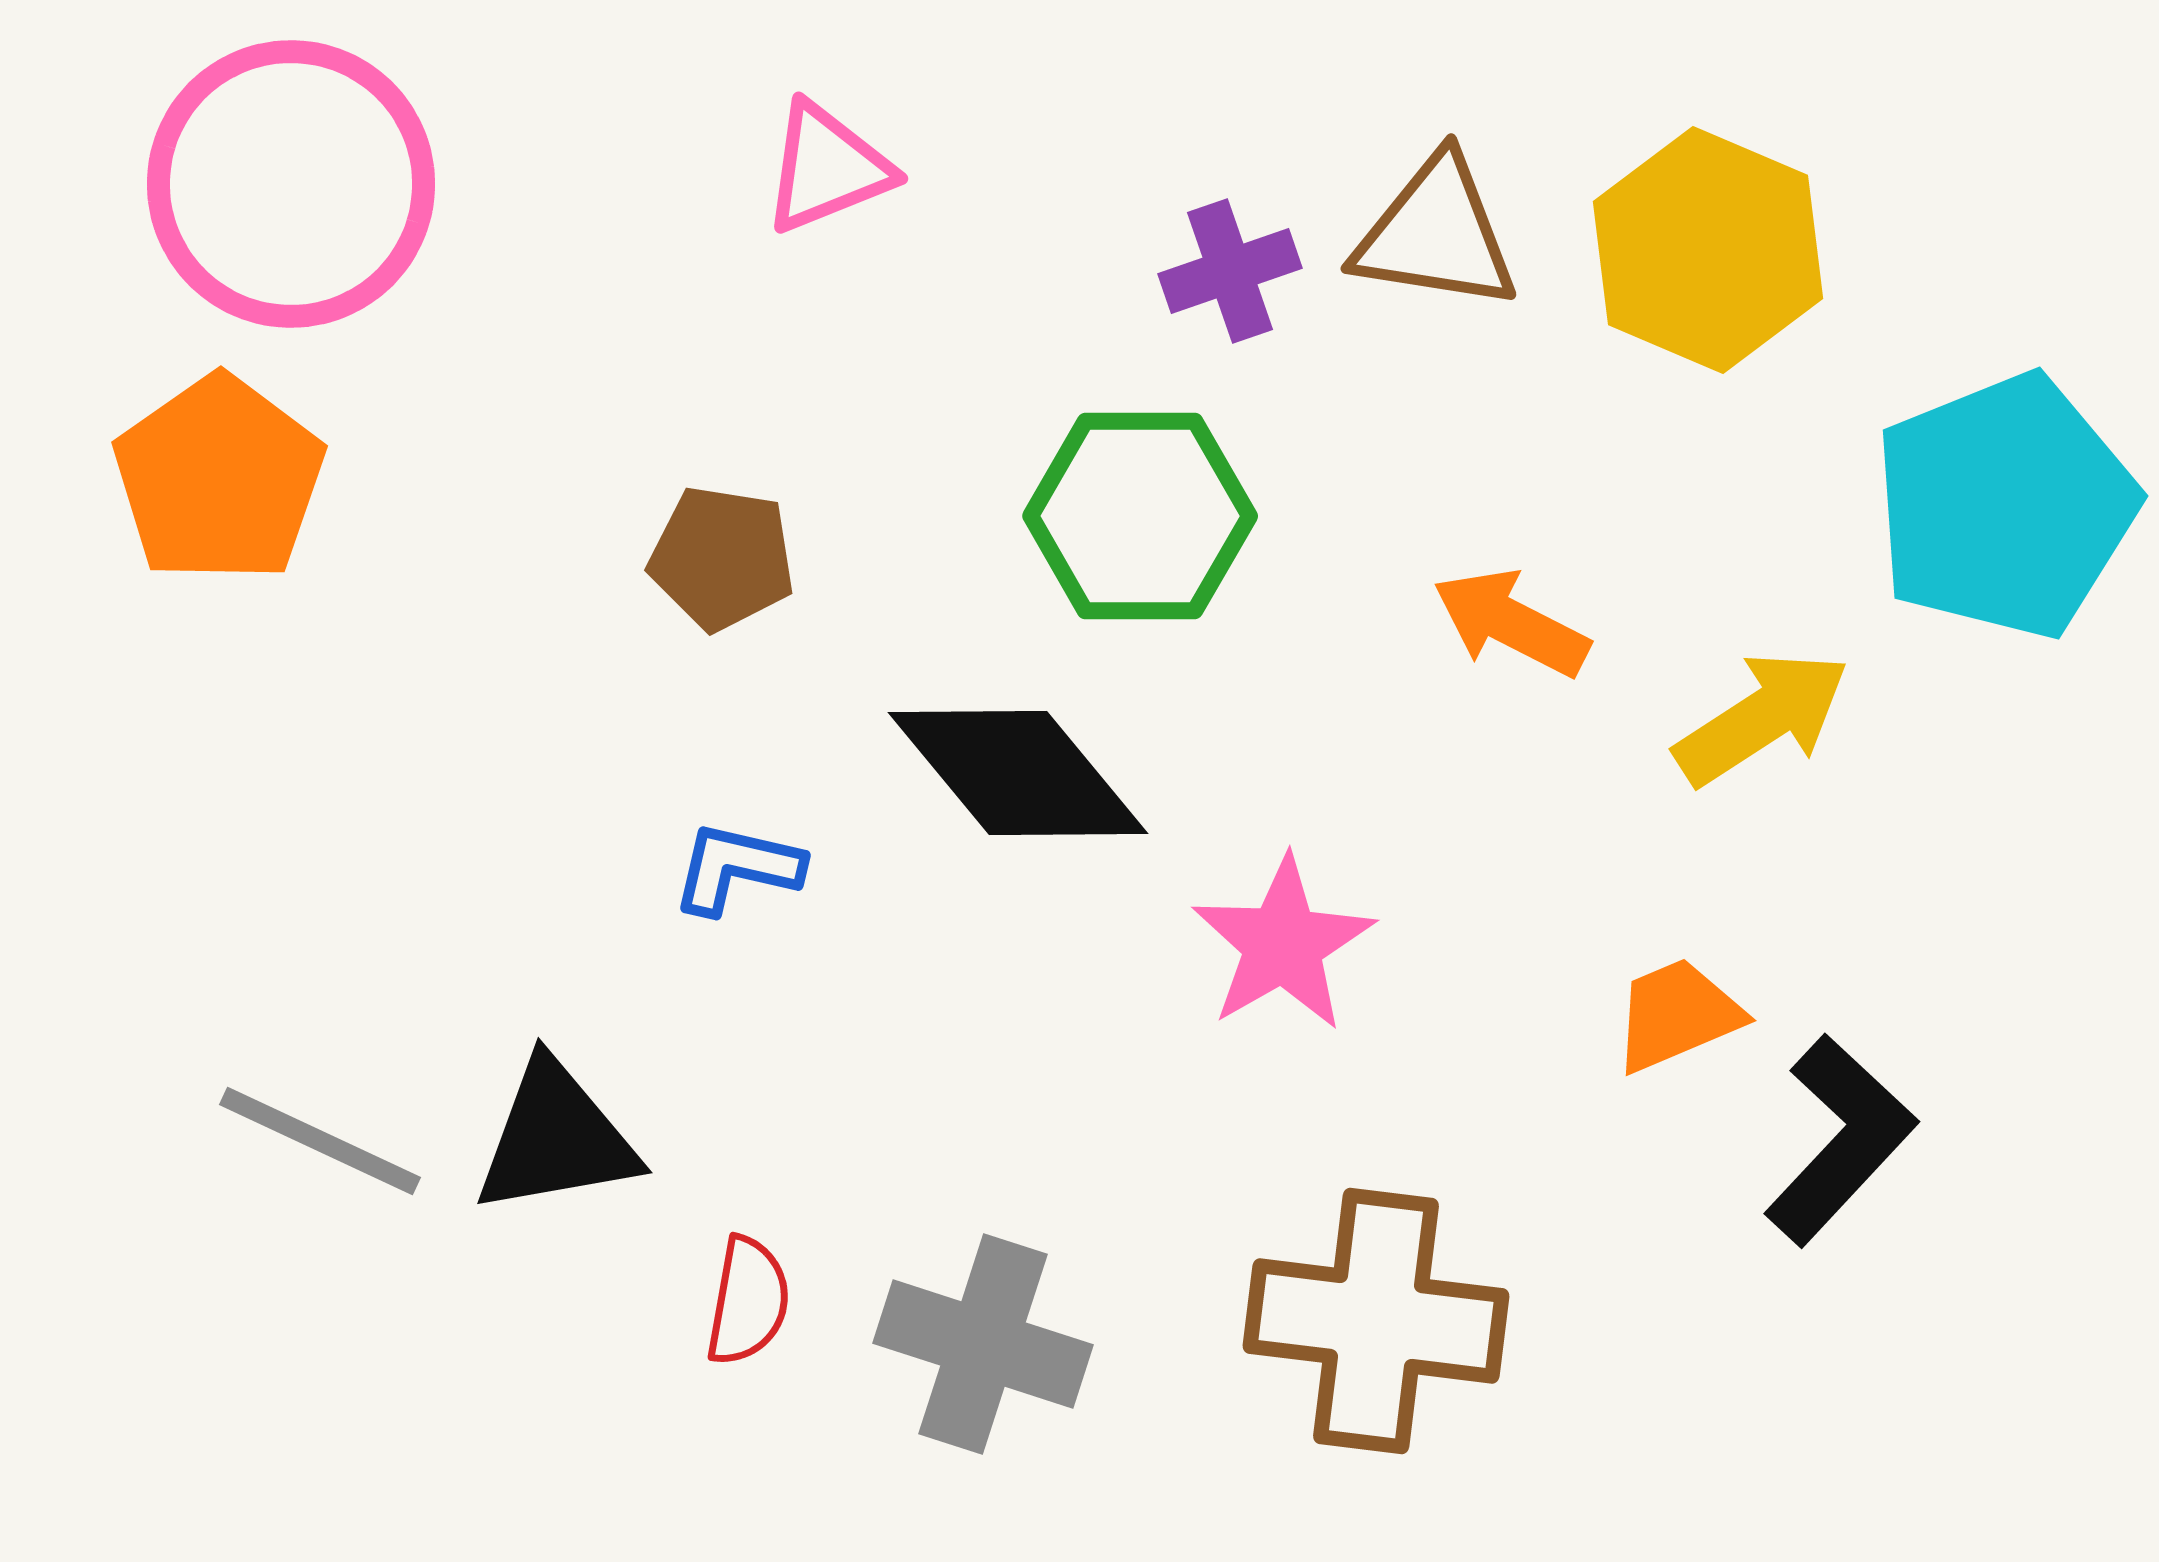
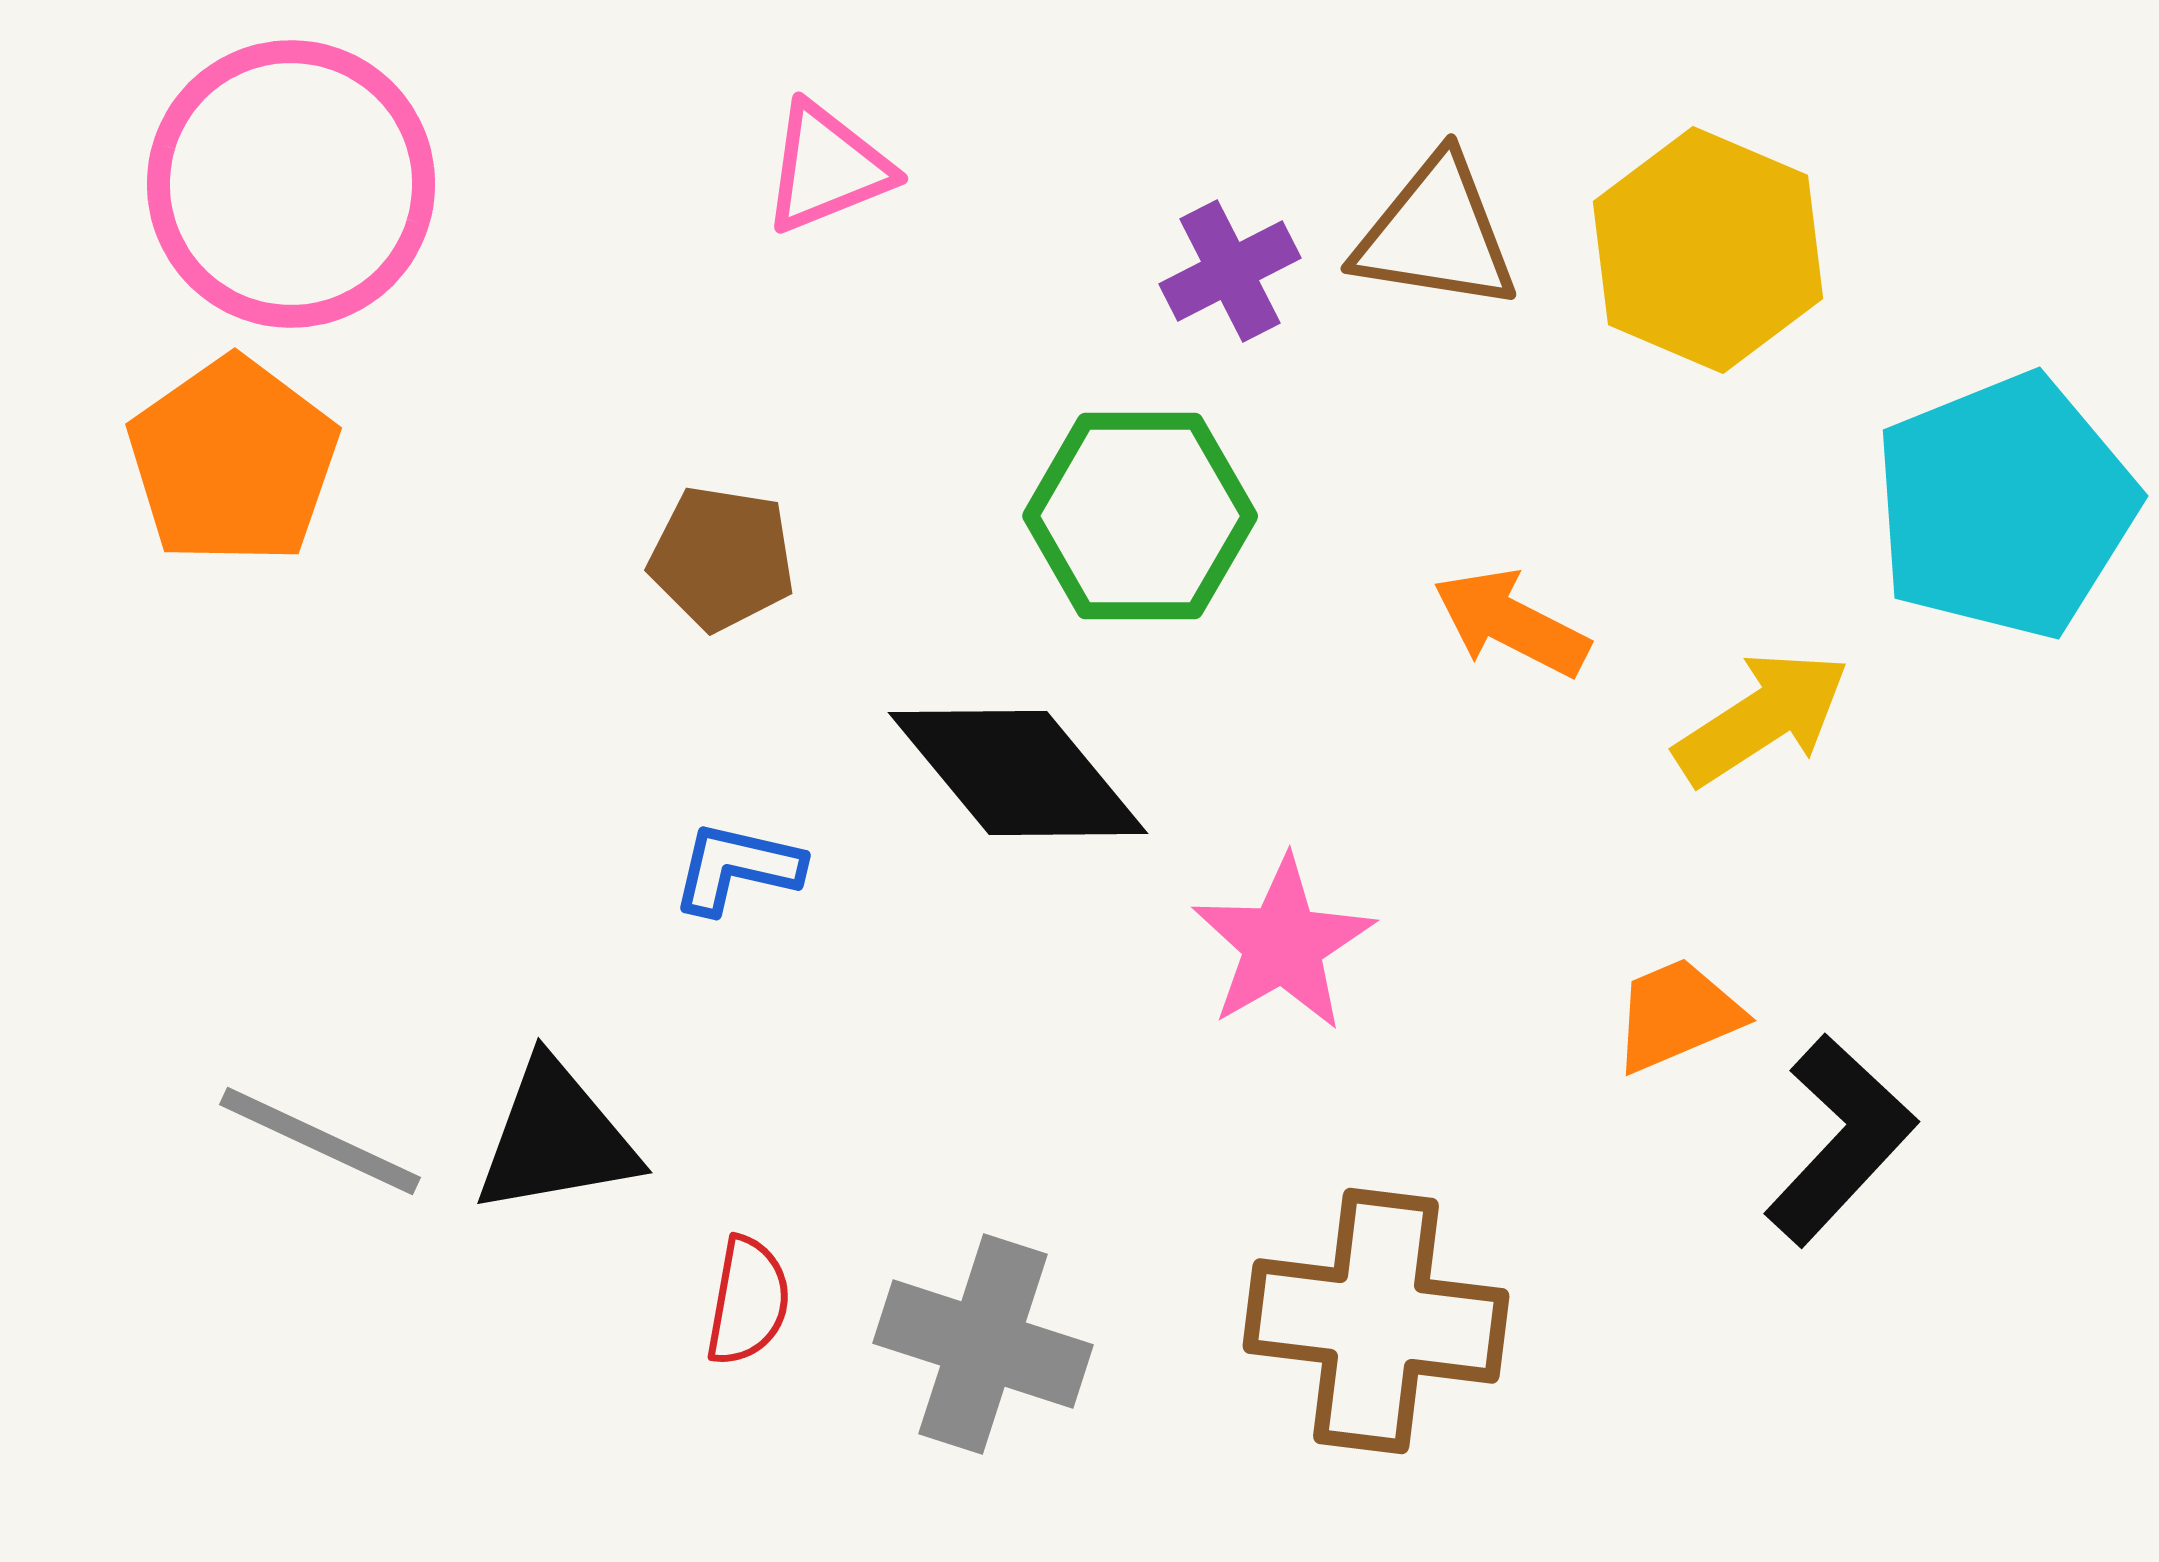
purple cross: rotated 8 degrees counterclockwise
orange pentagon: moved 14 px right, 18 px up
